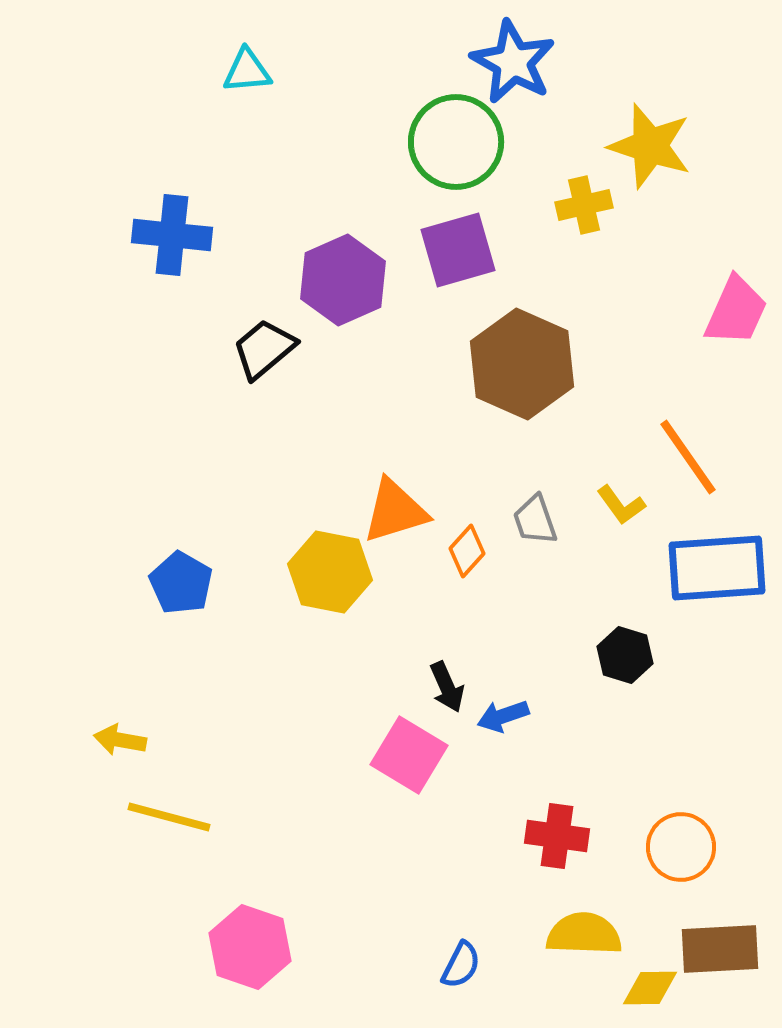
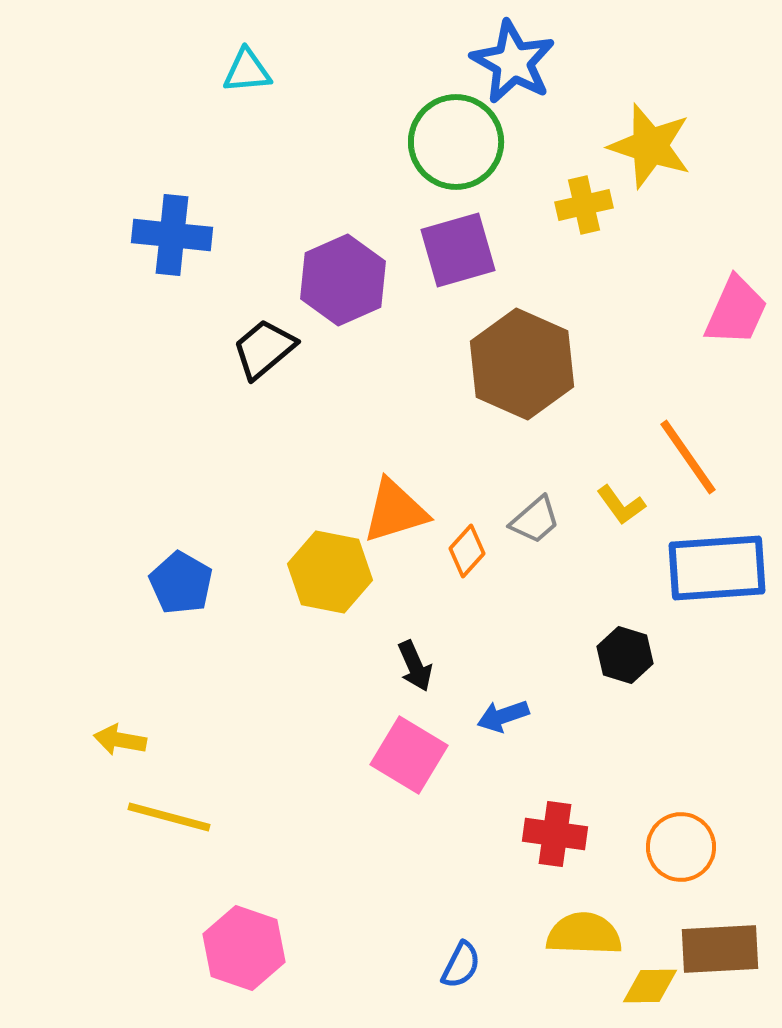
gray trapezoid: rotated 112 degrees counterclockwise
black arrow: moved 32 px left, 21 px up
red cross: moved 2 px left, 2 px up
pink hexagon: moved 6 px left, 1 px down
yellow diamond: moved 2 px up
